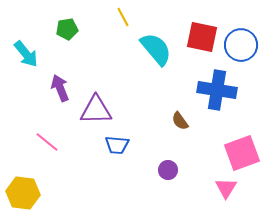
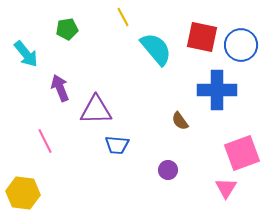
blue cross: rotated 9 degrees counterclockwise
pink line: moved 2 px left, 1 px up; rotated 25 degrees clockwise
